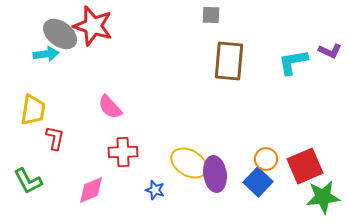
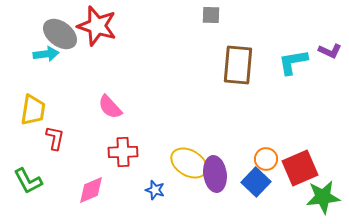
red star: moved 4 px right
brown rectangle: moved 9 px right, 4 px down
red square: moved 5 px left, 2 px down
blue square: moved 2 px left
